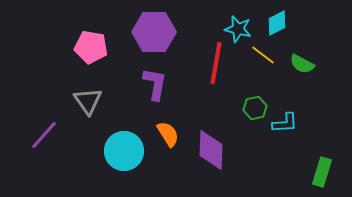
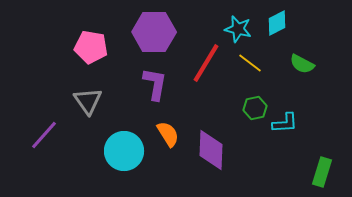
yellow line: moved 13 px left, 8 px down
red line: moved 10 px left; rotated 21 degrees clockwise
